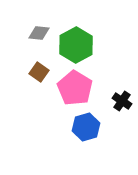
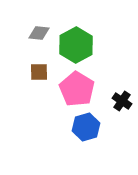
brown square: rotated 36 degrees counterclockwise
pink pentagon: moved 2 px right, 1 px down
